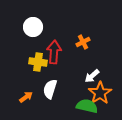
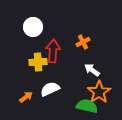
red arrow: moved 1 px left, 1 px up
yellow cross: rotated 12 degrees counterclockwise
white arrow: moved 6 px up; rotated 77 degrees clockwise
white semicircle: rotated 48 degrees clockwise
orange star: moved 1 px left, 1 px up
